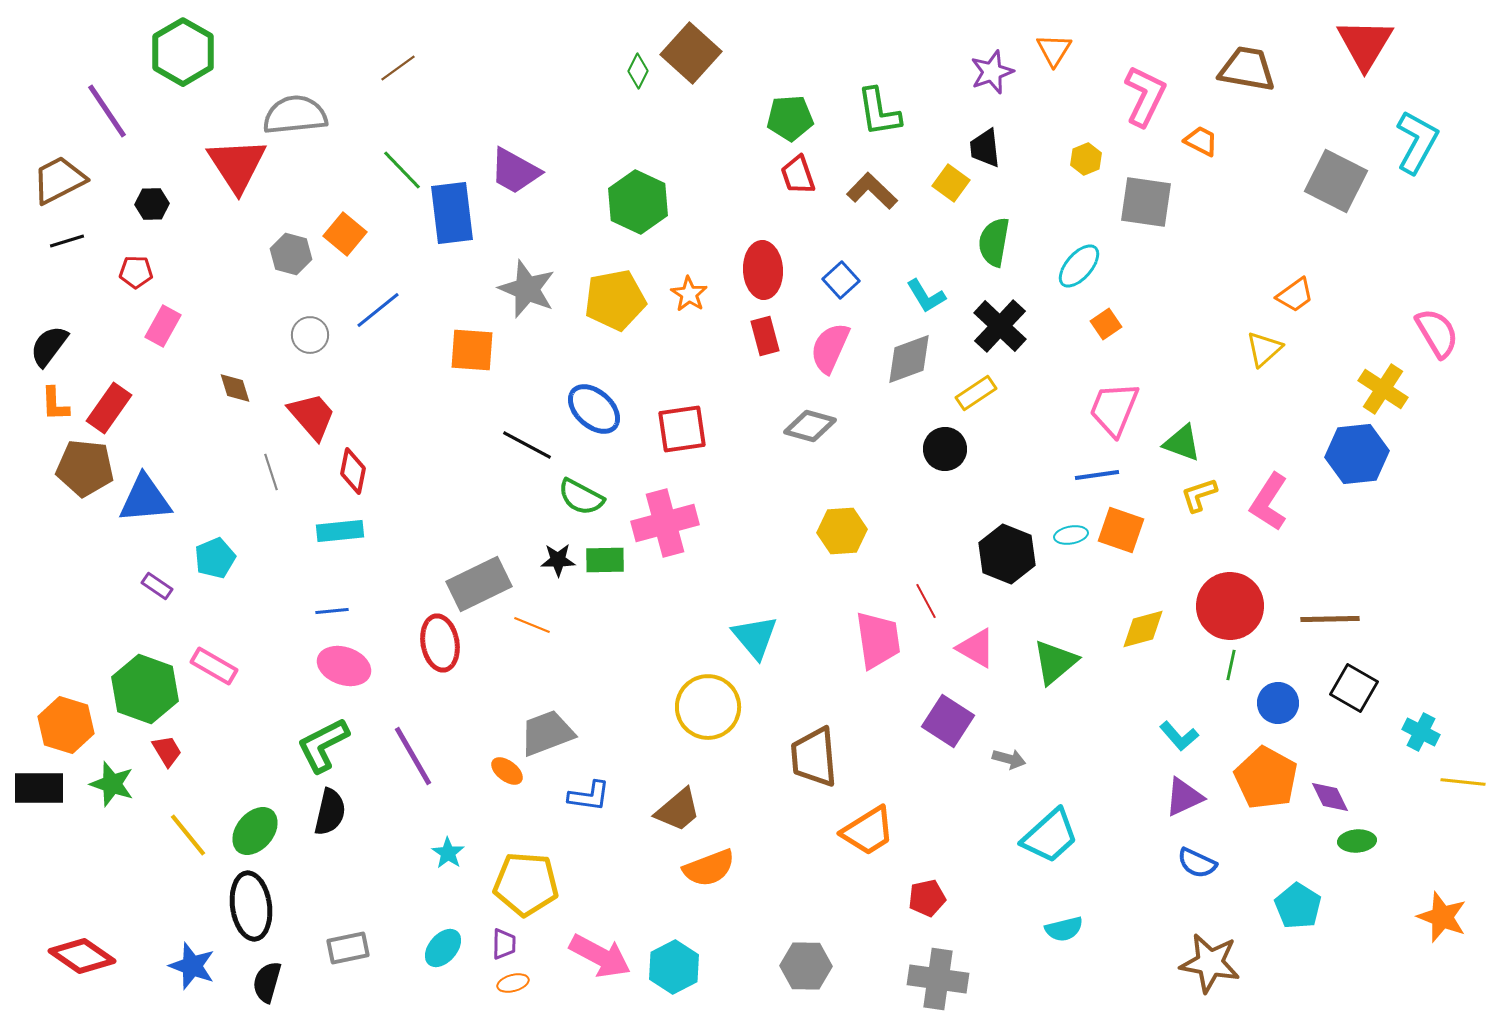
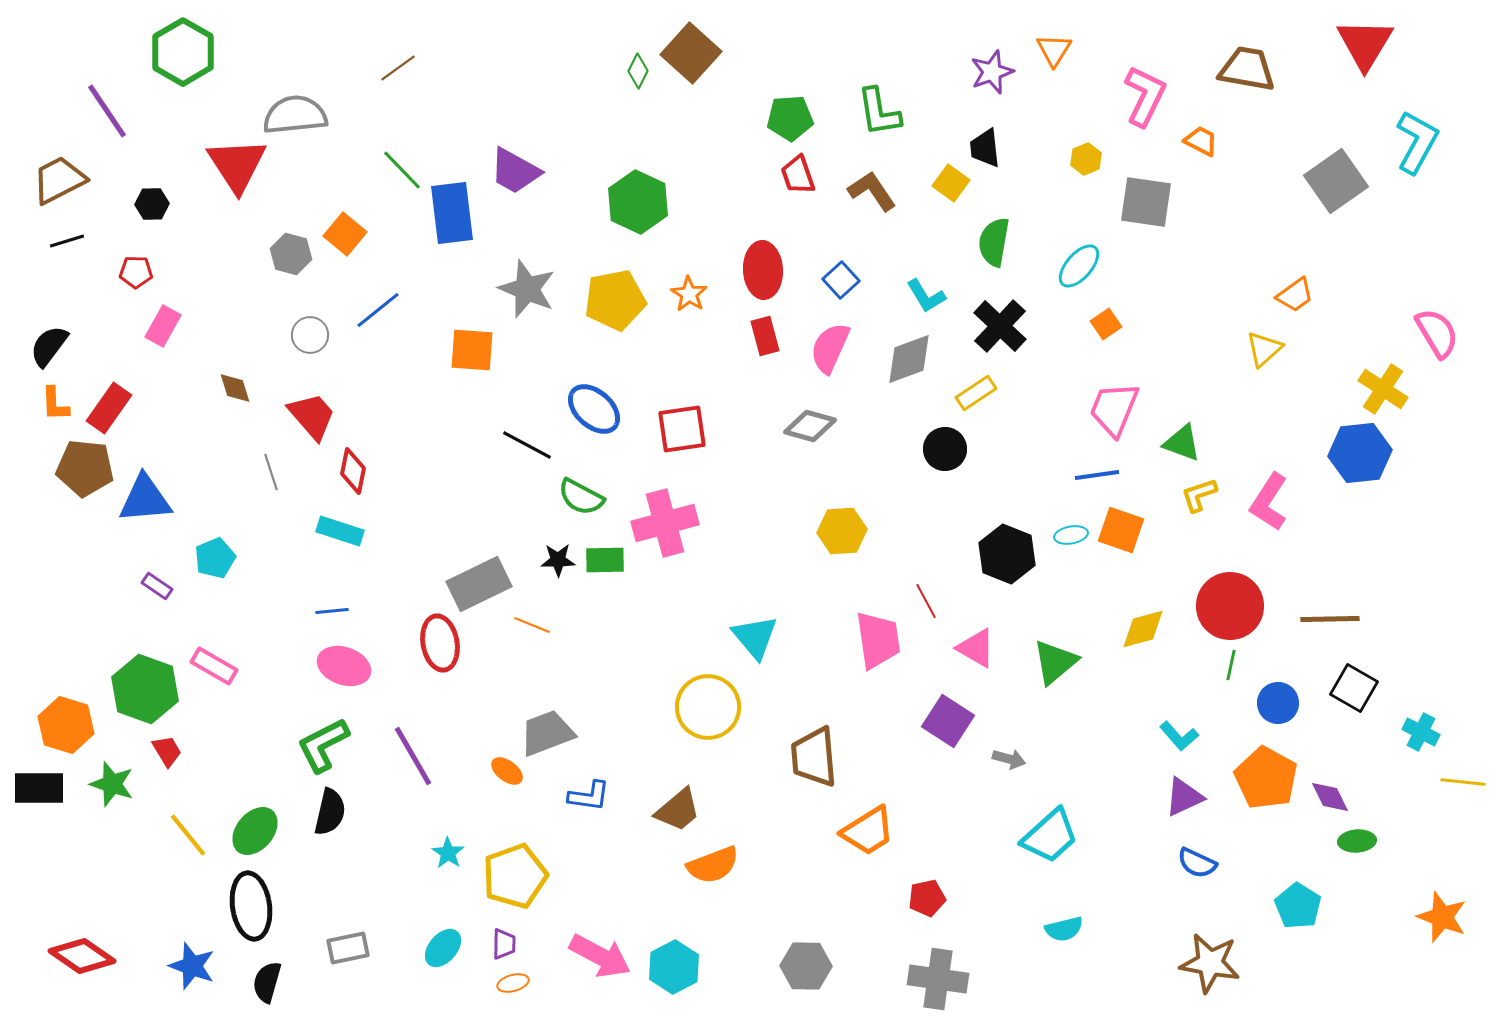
gray square at (1336, 181): rotated 28 degrees clockwise
brown L-shape at (872, 191): rotated 12 degrees clockwise
blue hexagon at (1357, 454): moved 3 px right, 1 px up
cyan rectangle at (340, 531): rotated 24 degrees clockwise
orange semicircle at (709, 868): moved 4 px right, 3 px up
yellow pentagon at (526, 884): moved 11 px left, 8 px up; rotated 24 degrees counterclockwise
